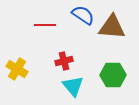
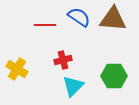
blue semicircle: moved 4 px left, 2 px down
brown triangle: moved 1 px right, 8 px up
red cross: moved 1 px left, 1 px up
green hexagon: moved 1 px right, 1 px down
cyan triangle: rotated 25 degrees clockwise
